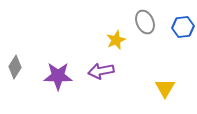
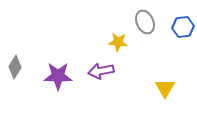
yellow star: moved 2 px right, 2 px down; rotated 30 degrees clockwise
